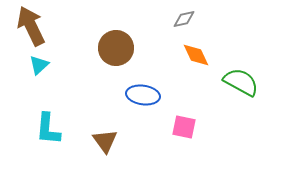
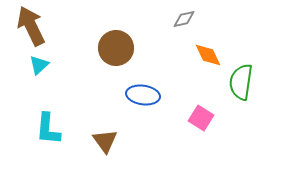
orange diamond: moved 12 px right
green semicircle: rotated 111 degrees counterclockwise
pink square: moved 17 px right, 9 px up; rotated 20 degrees clockwise
